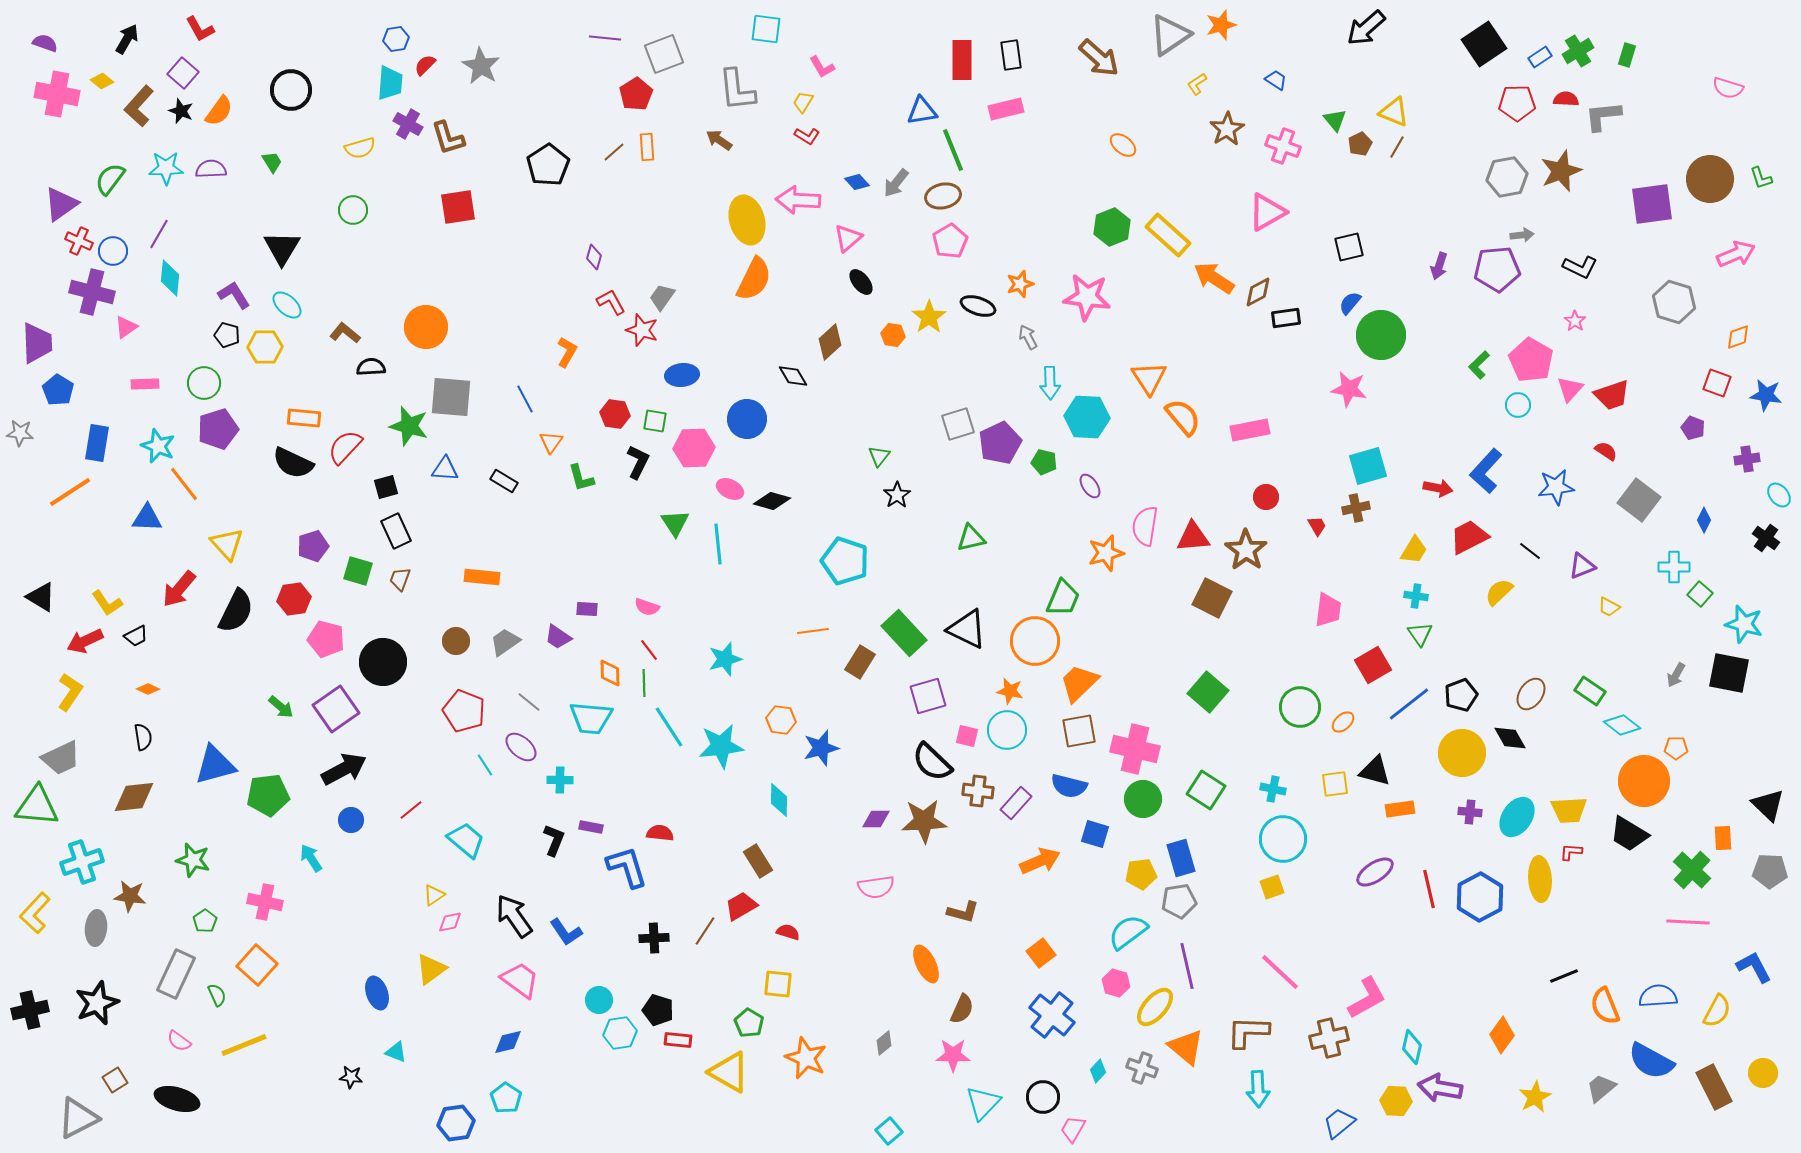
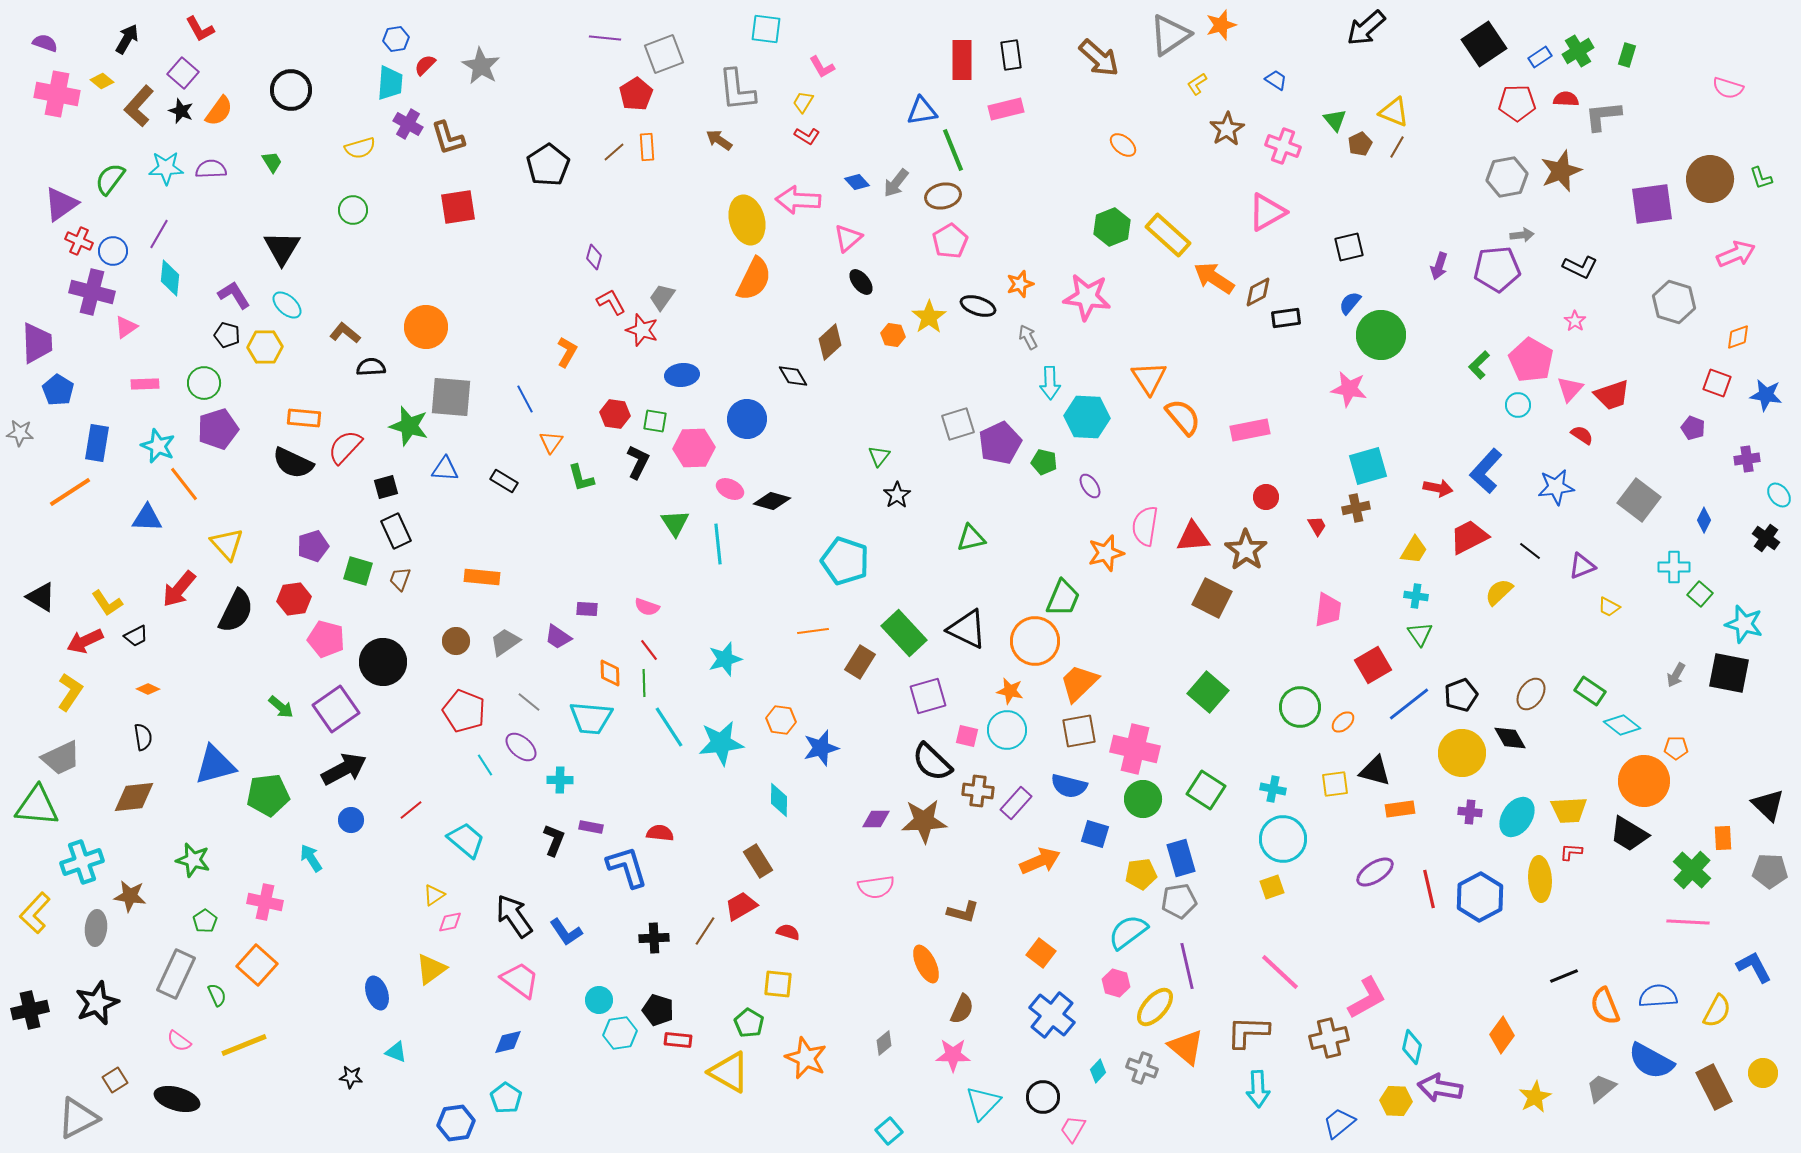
red semicircle at (1606, 451): moved 24 px left, 16 px up
cyan star at (721, 746): moved 3 px up
orange square at (1041, 953): rotated 16 degrees counterclockwise
